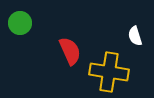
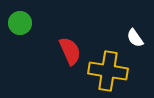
white semicircle: moved 2 px down; rotated 18 degrees counterclockwise
yellow cross: moved 1 px left, 1 px up
